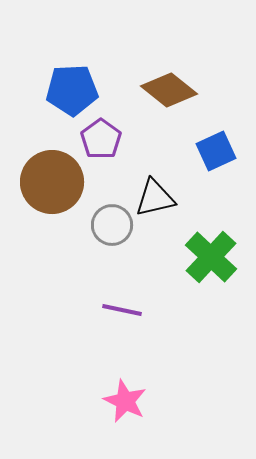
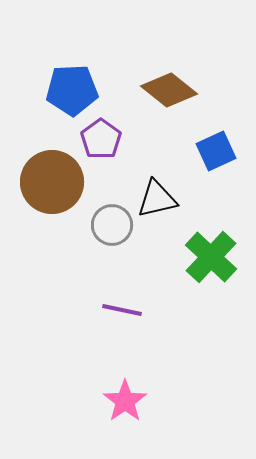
black triangle: moved 2 px right, 1 px down
pink star: rotated 12 degrees clockwise
